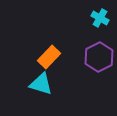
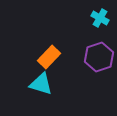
purple hexagon: rotated 8 degrees clockwise
